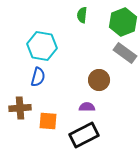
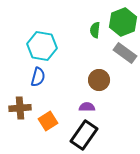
green semicircle: moved 13 px right, 15 px down
orange square: rotated 36 degrees counterclockwise
black rectangle: rotated 28 degrees counterclockwise
